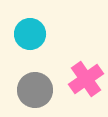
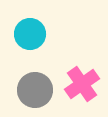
pink cross: moved 4 px left, 5 px down
